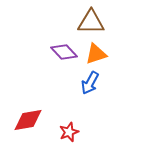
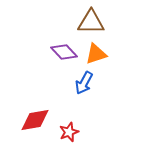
blue arrow: moved 6 px left
red diamond: moved 7 px right
